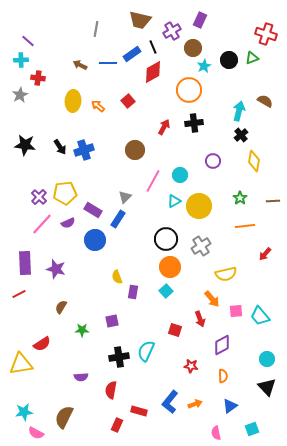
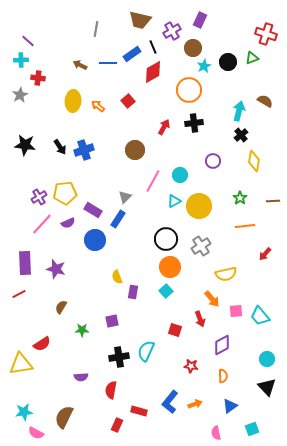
black circle at (229, 60): moved 1 px left, 2 px down
purple cross at (39, 197): rotated 14 degrees clockwise
